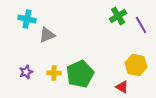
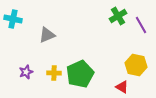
cyan cross: moved 14 px left
